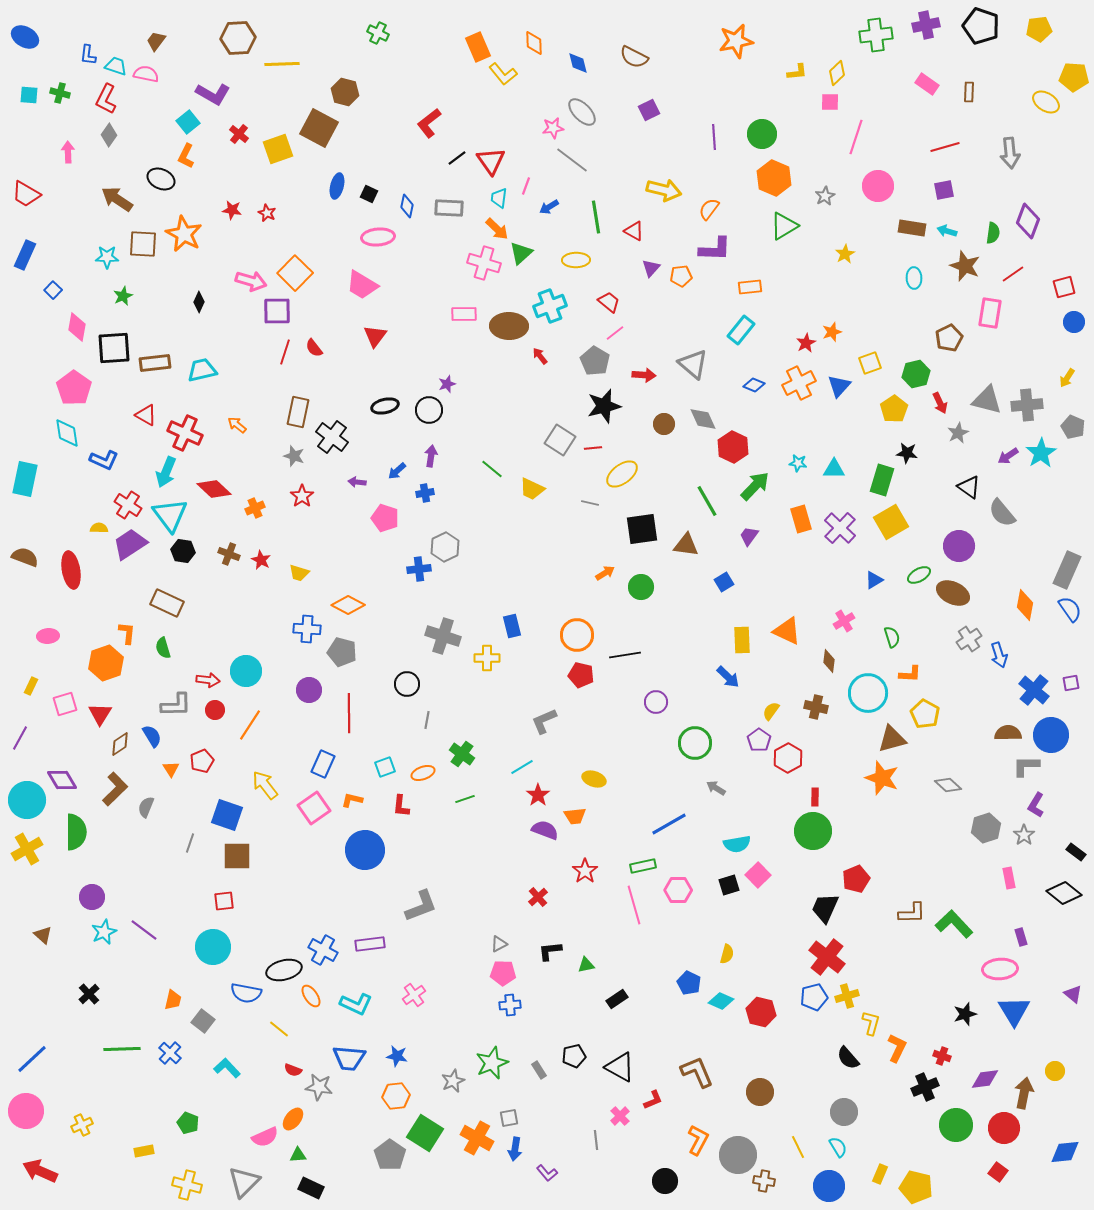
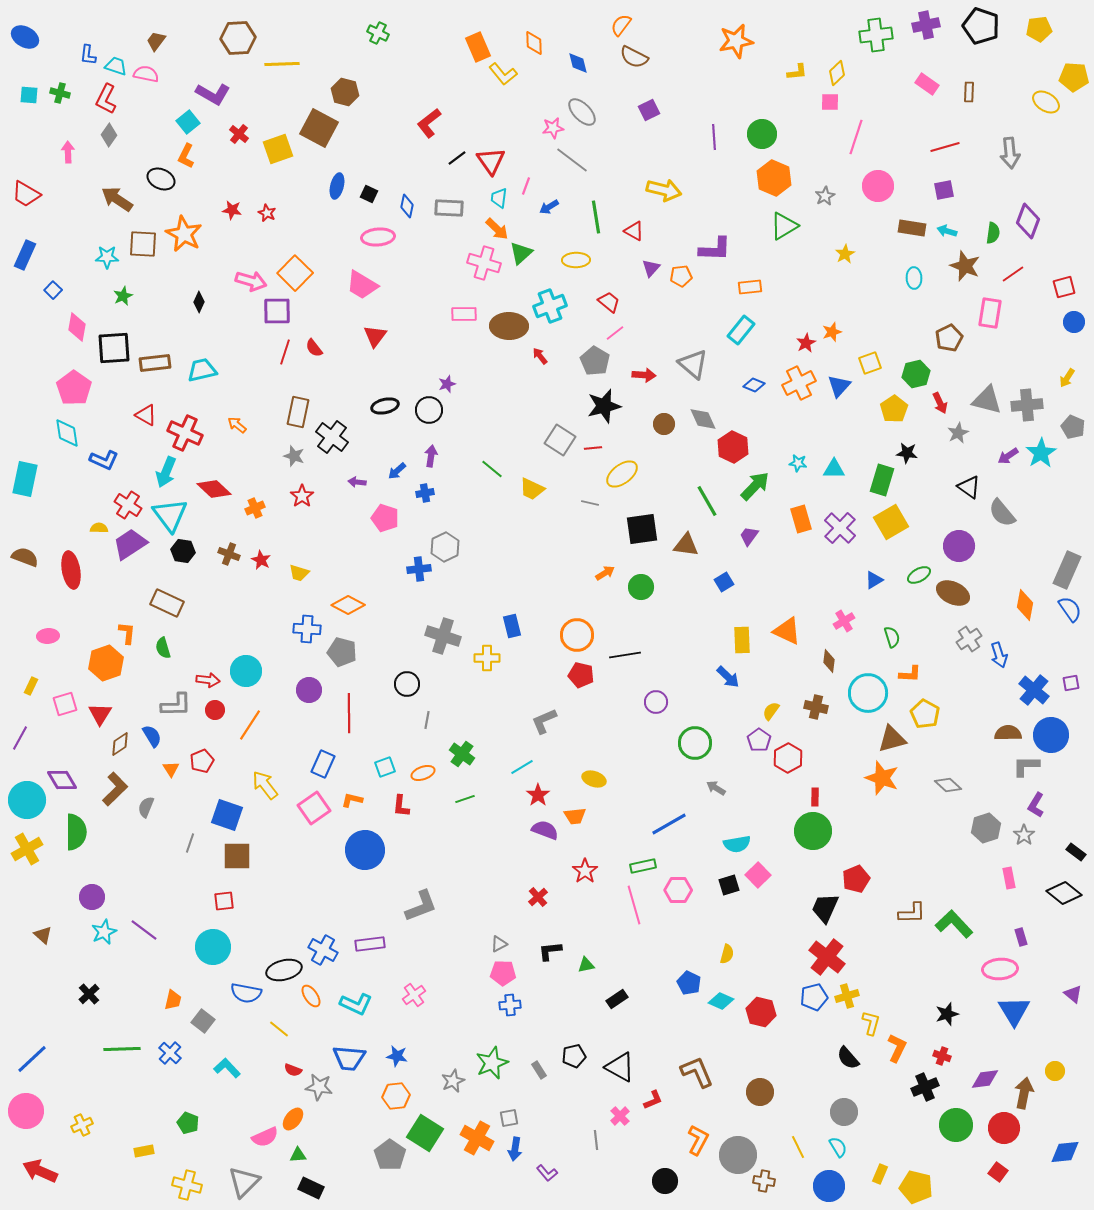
orange semicircle at (709, 209): moved 88 px left, 184 px up
black star at (965, 1014): moved 18 px left
